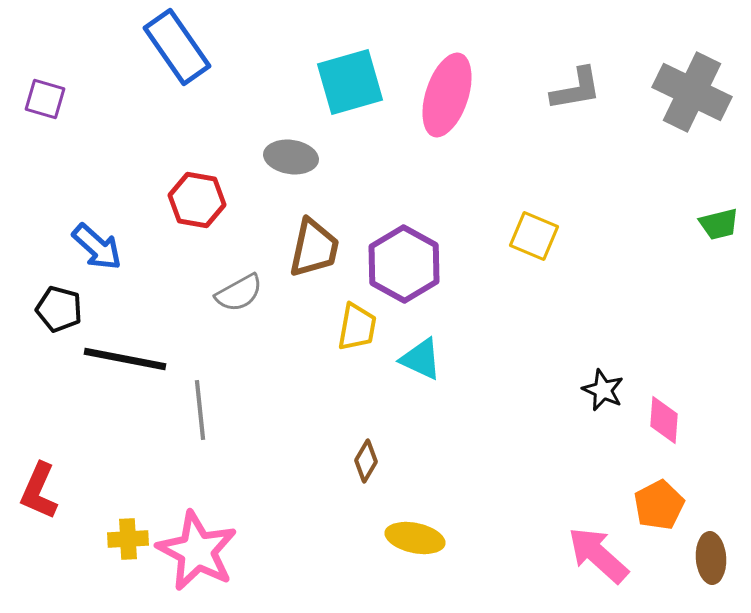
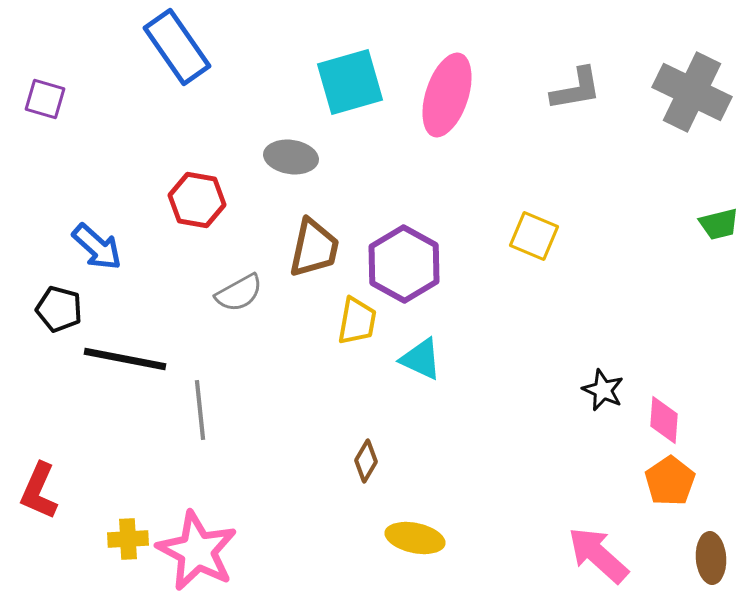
yellow trapezoid: moved 6 px up
orange pentagon: moved 11 px right, 24 px up; rotated 6 degrees counterclockwise
